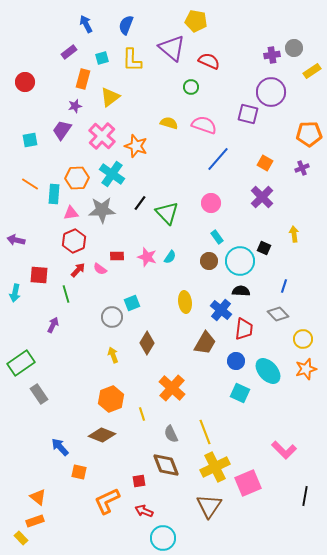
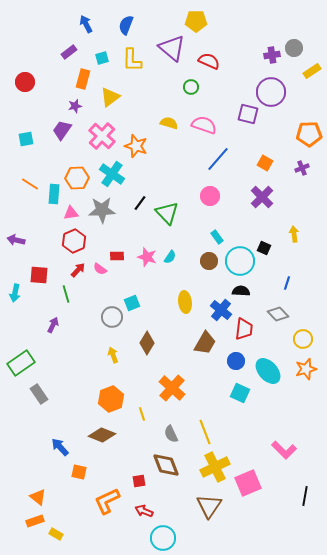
yellow pentagon at (196, 21): rotated 10 degrees counterclockwise
cyan square at (30, 140): moved 4 px left, 1 px up
pink circle at (211, 203): moved 1 px left, 7 px up
blue line at (284, 286): moved 3 px right, 3 px up
yellow rectangle at (21, 538): moved 35 px right, 4 px up; rotated 16 degrees counterclockwise
